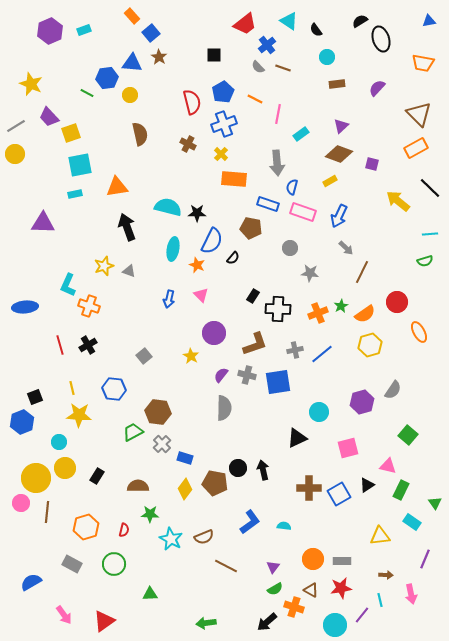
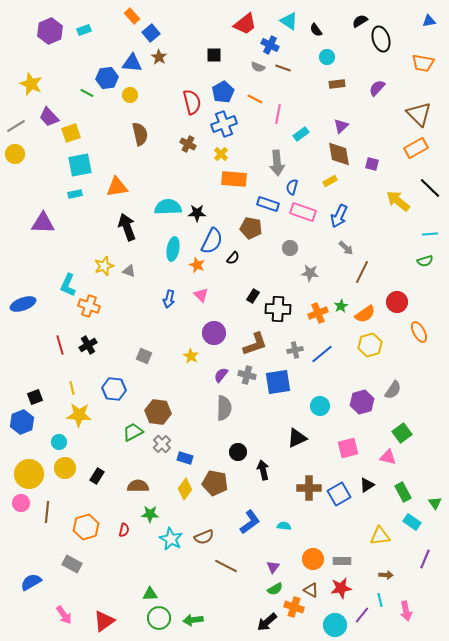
blue cross at (267, 45): moved 3 px right; rotated 24 degrees counterclockwise
gray semicircle at (258, 67): rotated 24 degrees counterclockwise
brown diamond at (339, 154): rotated 60 degrees clockwise
cyan semicircle at (168, 207): rotated 16 degrees counterclockwise
blue ellipse at (25, 307): moved 2 px left, 3 px up; rotated 15 degrees counterclockwise
gray square at (144, 356): rotated 28 degrees counterclockwise
cyan circle at (319, 412): moved 1 px right, 6 px up
green square at (408, 435): moved 6 px left, 2 px up; rotated 12 degrees clockwise
pink triangle at (388, 466): moved 9 px up
black circle at (238, 468): moved 16 px up
yellow circle at (36, 478): moved 7 px left, 4 px up
green rectangle at (401, 490): moved 2 px right, 2 px down; rotated 54 degrees counterclockwise
green circle at (114, 564): moved 45 px right, 54 px down
pink arrow at (411, 594): moved 5 px left, 17 px down
green arrow at (206, 623): moved 13 px left, 3 px up
